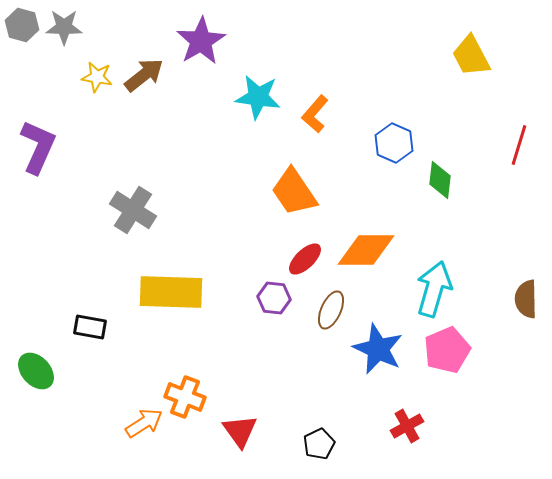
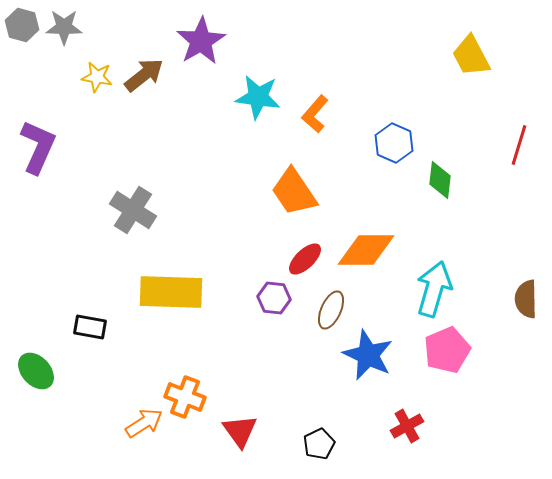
blue star: moved 10 px left, 6 px down
